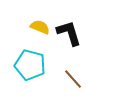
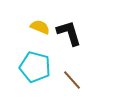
cyan pentagon: moved 5 px right, 2 px down
brown line: moved 1 px left, 1 px down
